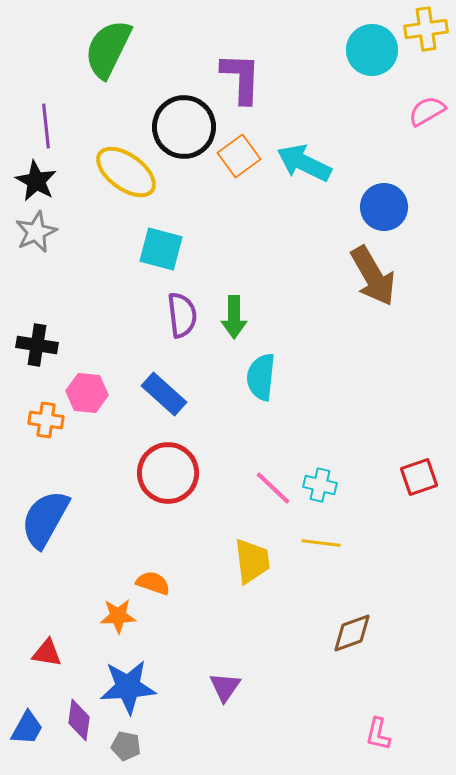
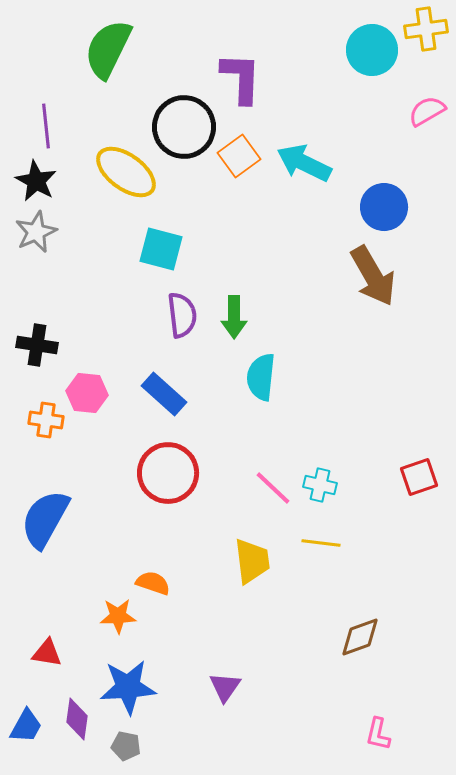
brown diamond: moved 8 px right, 4 px down
purple diamond: moved 2 px left, 1 px up
blue trapezoid: moved 1 px left, 2 px up
